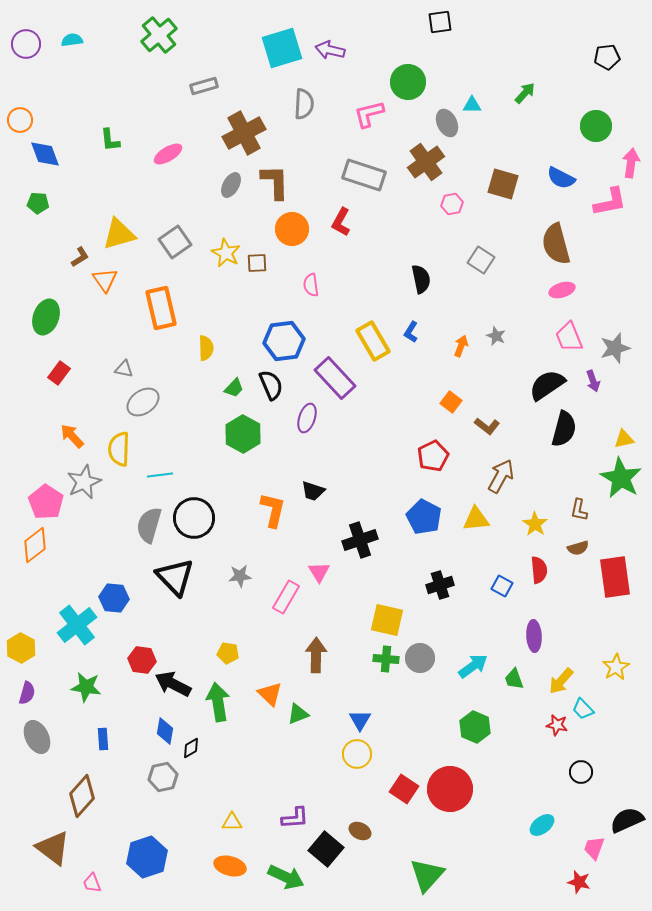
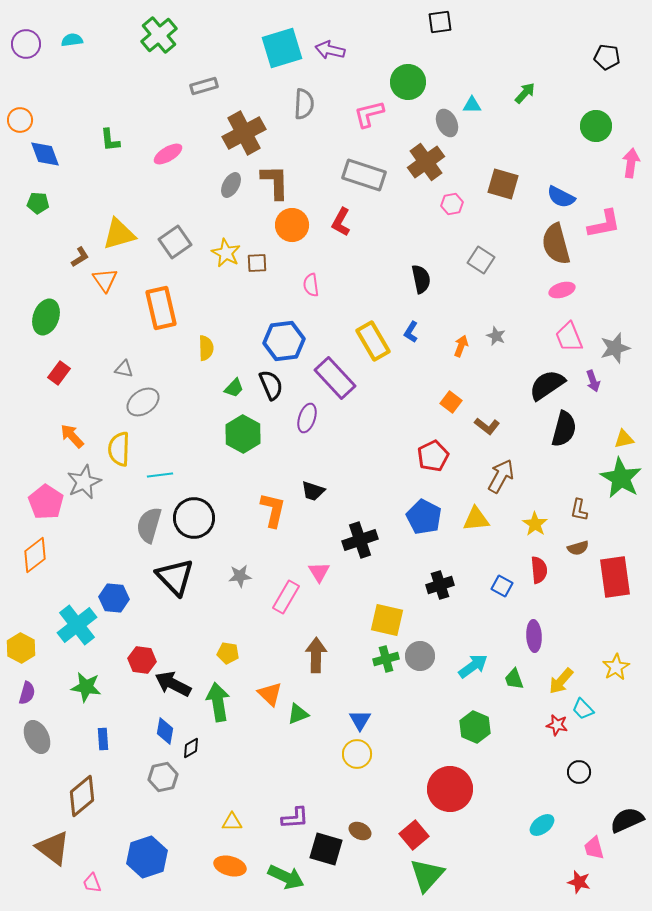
black pentagon at (607, 57): rotated 15 degrees clockwise
blue semicircle at (561, 178): moved 19 px down
pink L-shape at (610, 202): moved 6 px left, 22 px down
orange circle at (292, 229): moved 4 px up
orange diamond at (35, 545): moved 10 px down
gray circle at (420, 658): moved 2 px up
green cross at (386, 659): rotated 20 degrees counterclockwise
black circle at (581, 772): moved 2 px left
red square at (404, 789): moved 10 px right, 46 px down; rotated 16 degrees clockwise
brown diamond at (82, 796): rotated 9 degrees clockwise
pink trapezoid at (594, 848): rotated 35 degrees counterclockwise
black square at (326, 849): rotated 24 degrees counterclockwise
